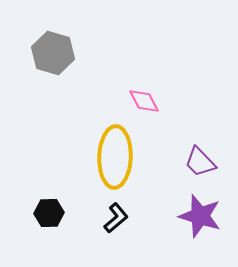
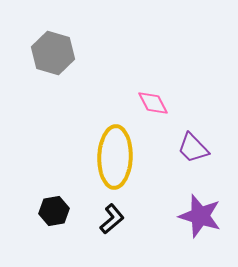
pink diamond: moved 9 px right, 2 px down
purple trapezoid: moved 7 px left, 14 px up
black hexagon: moved 5 px right, 2 px up; rotated 8 degrees counterclockwise
black L-shape: moved 4 px left, 1 px down
